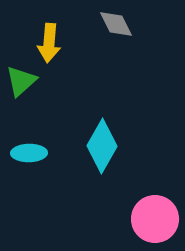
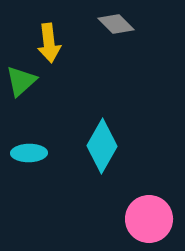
gray diamond: rotated 18 degrees counterclockwise
yellow arrow: rotated 12 degrees counterclockwise
pink circle: moved 6 px left
